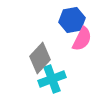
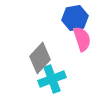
blue hexagon: moved 3 px right, 2 px up
pink semicircle: rotated 45 degrees counterclockwise
